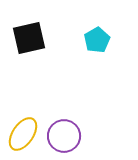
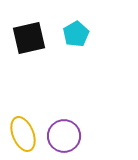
cyan pentagon: moved 21 px left, 6 px up
yellow ellipse: rotated 56 degrees counterclockwise
